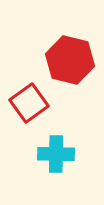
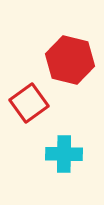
cyan cross: moved 8 px right
